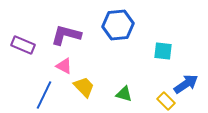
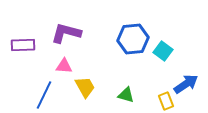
blue hexagon: moved 15 px right, 14 px down
purple L-shape: moved 2 px up
purple rectangle: rotated 25 degrees counterclockwise
cyan square: rotated 30 degrees clockwise
pink triangle: rotated 24 degrees counterclockwise
yellow trapezoid: moved 1 px right; rotated 15 degrees clockwise
green triangle: moved 2 px right, 1 px down
yellow rectangle: rotated 24 degrees clockwise
